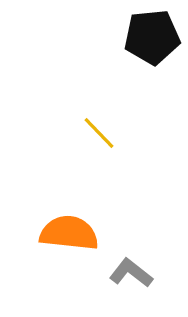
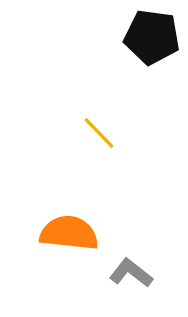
black pentagon: rotated 14 degrees clockwise
